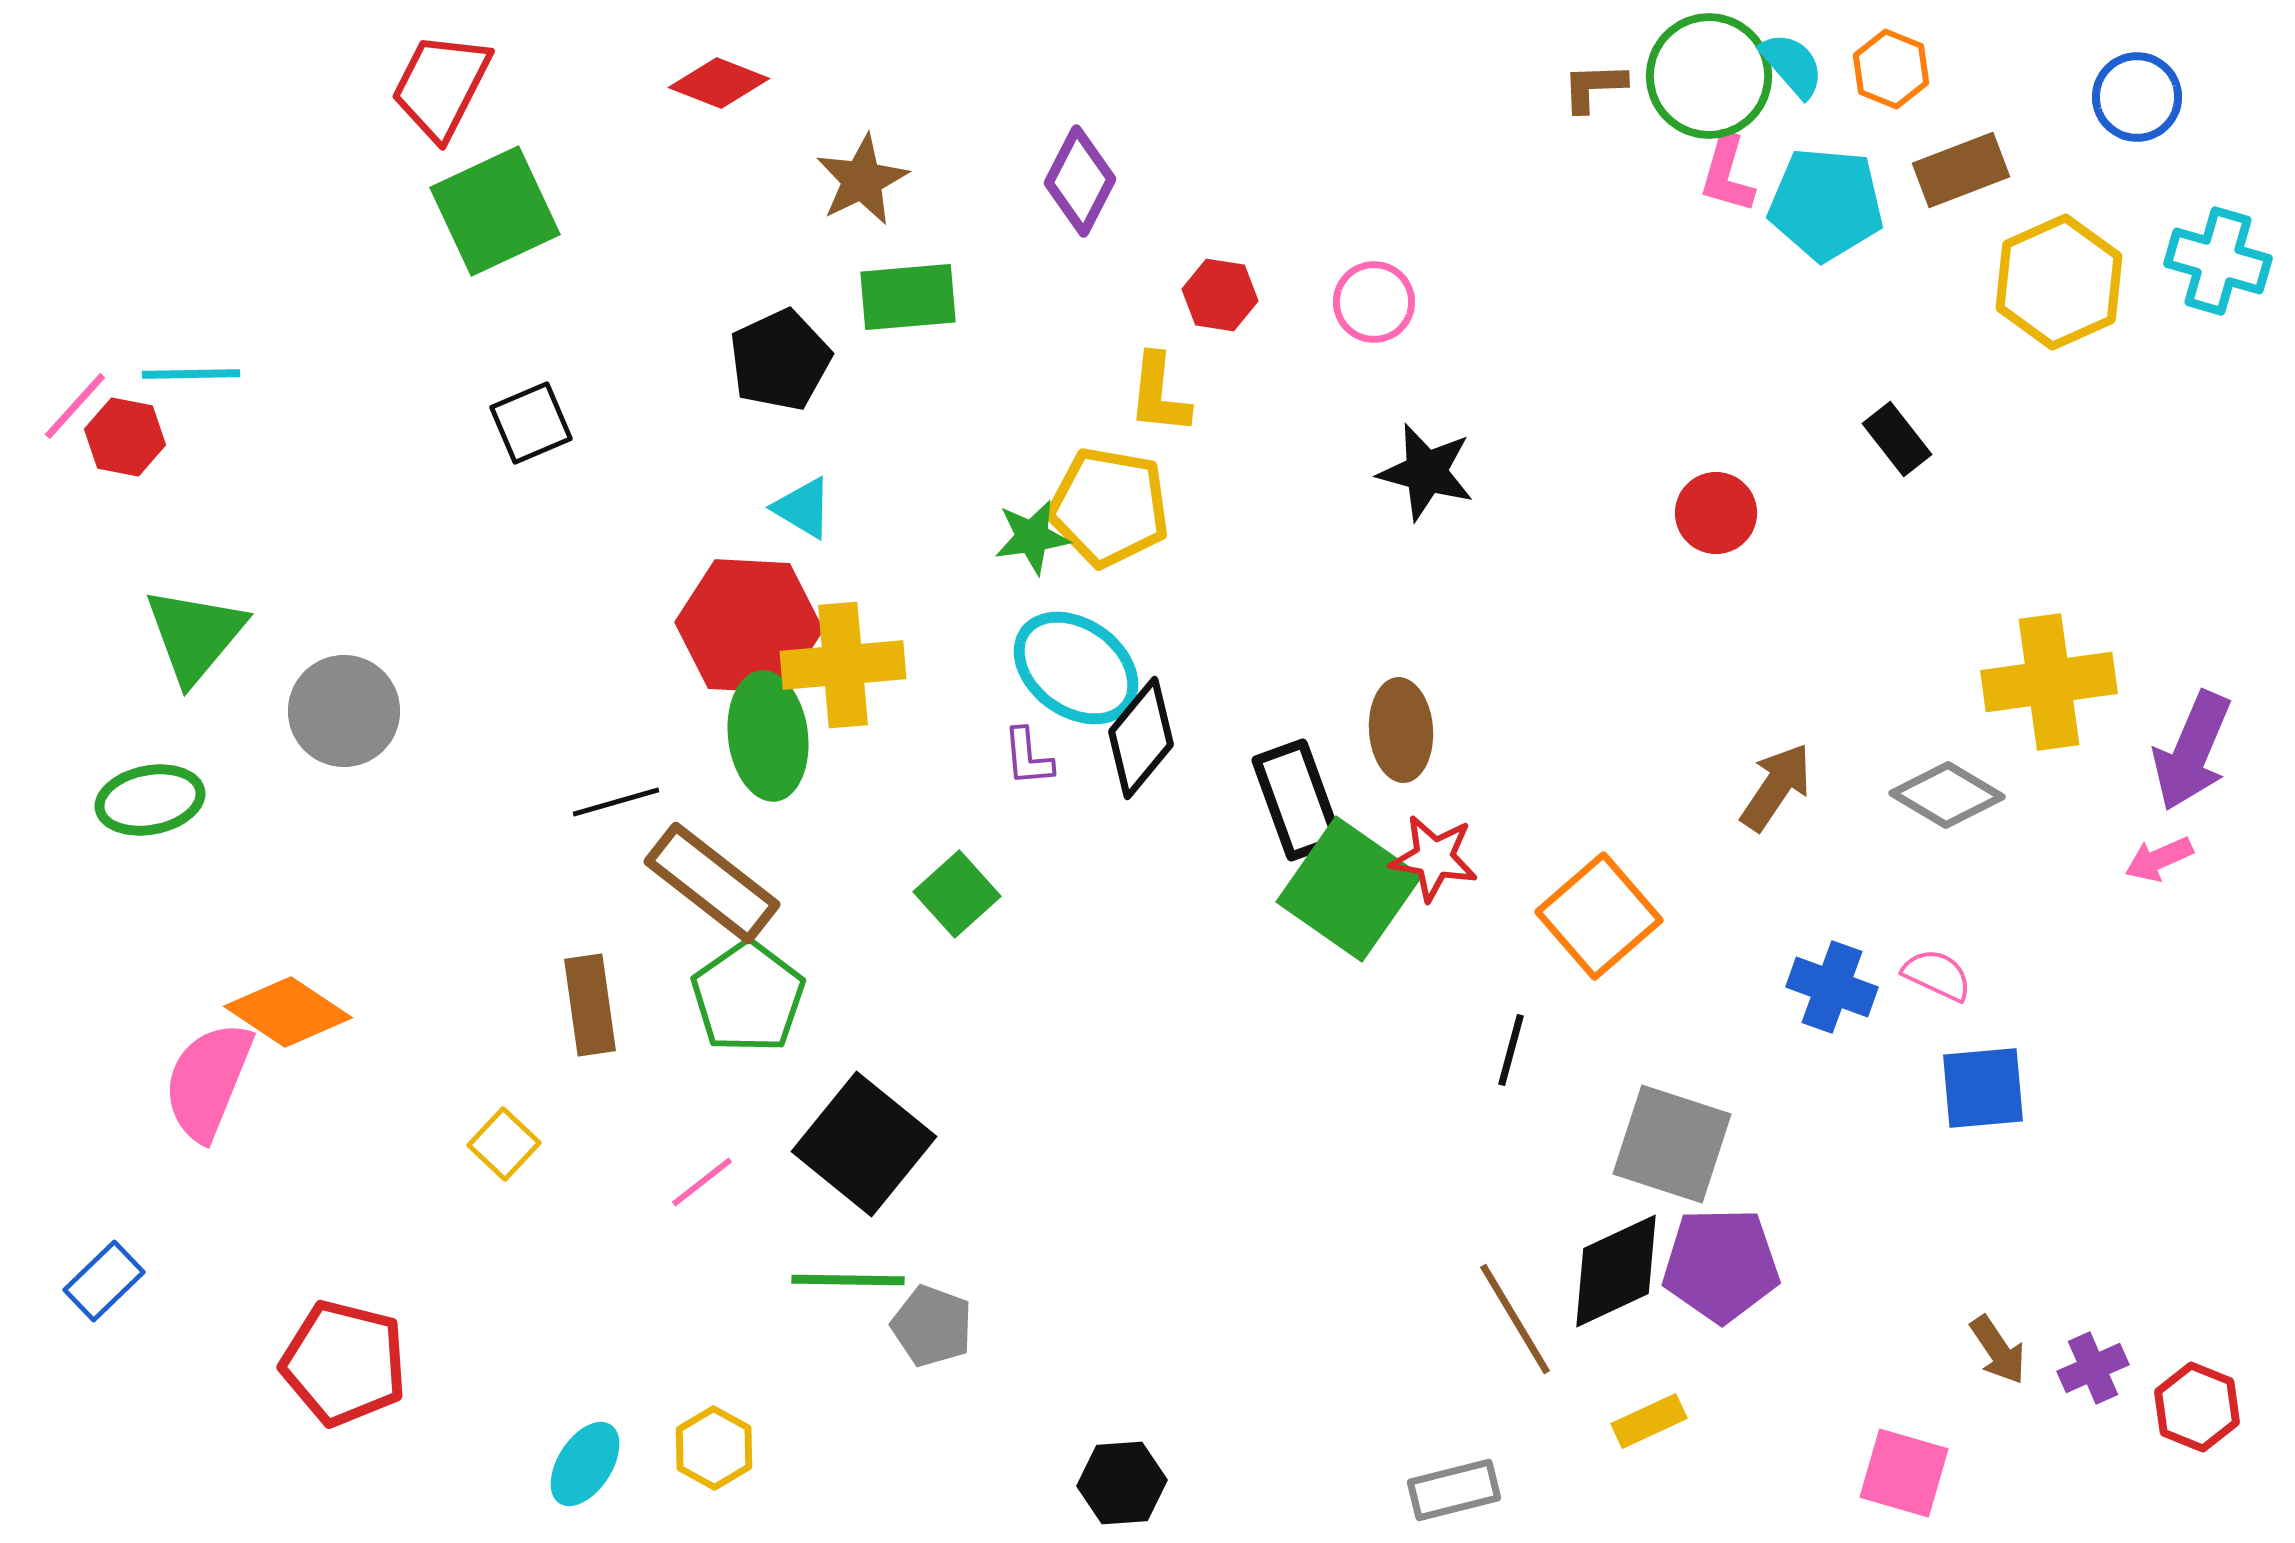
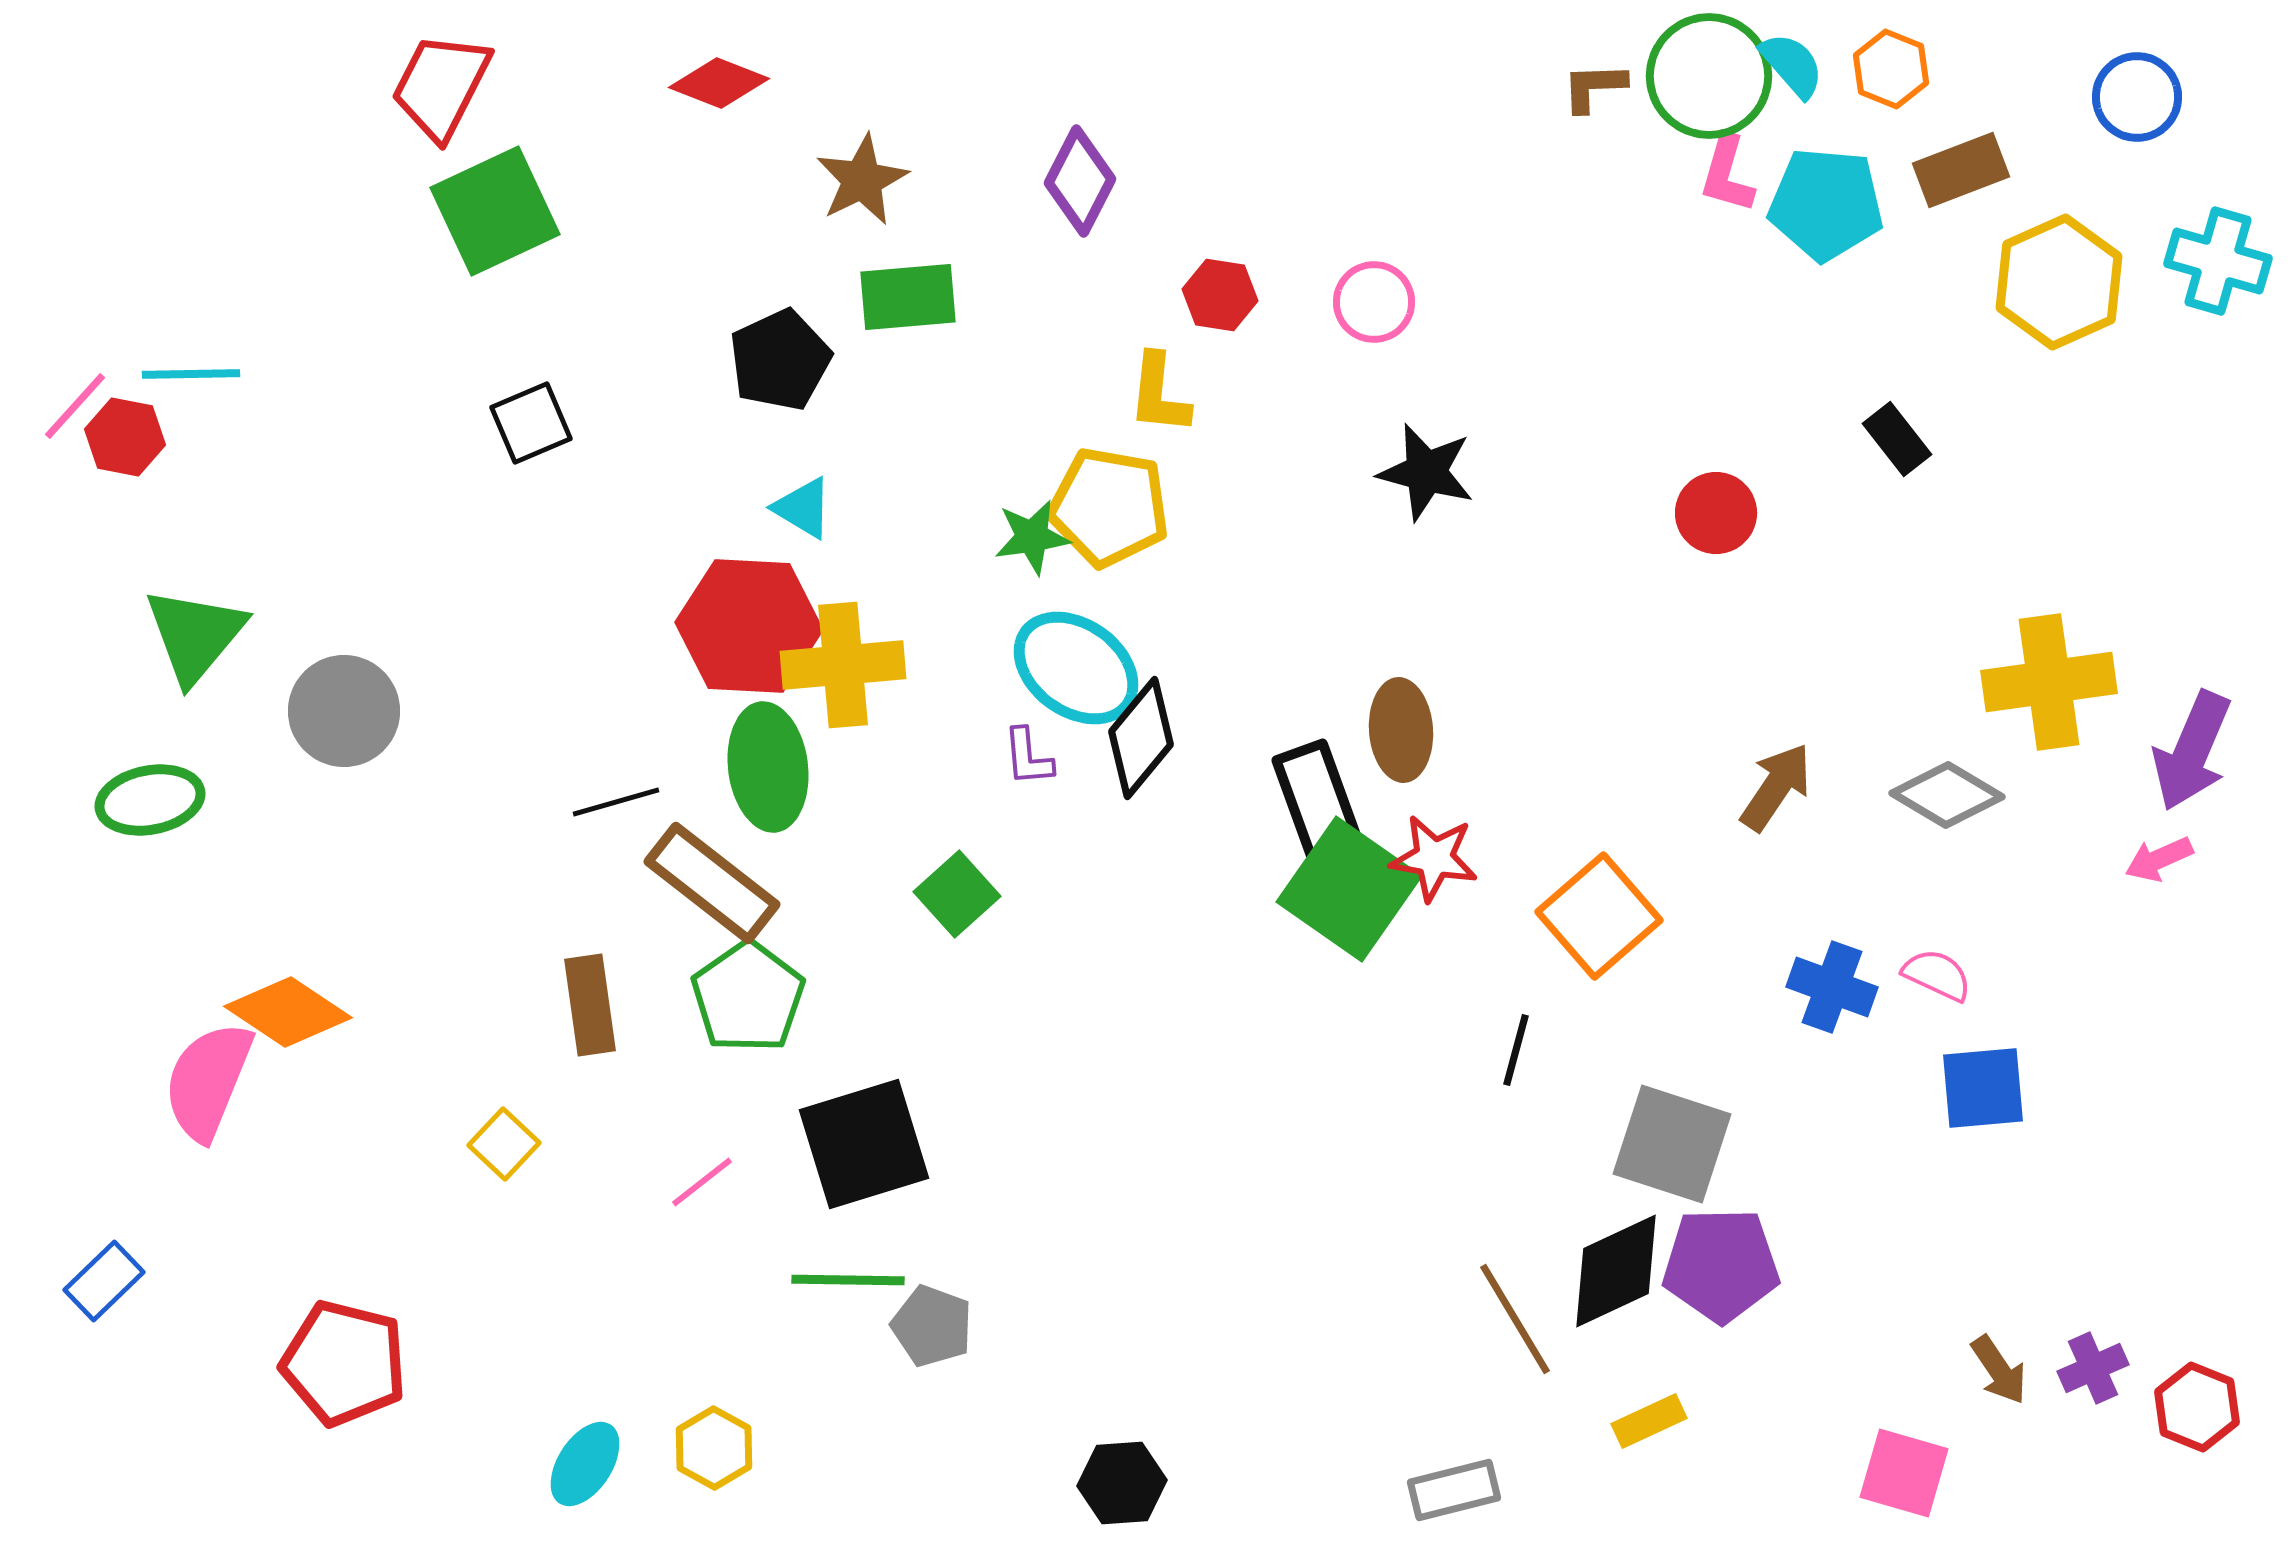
green ellipse at (768, 736): moved 31 px down
black rectangle at (1297, 800): moved 20 px right
black line at (1511, 1050): moved 5 px right
black square at (864, 1144): rotated 34 degrees clockwise
brown arrow at (1998, 1350): moved 1 px right, 20 px down
